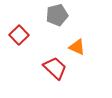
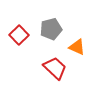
gray pentagon: moved 6 px left, 14 px down
